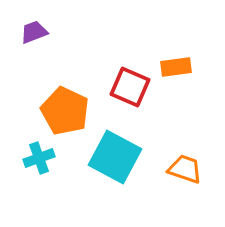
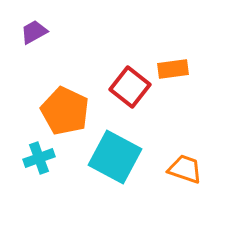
purple trapezoid: rotated 8 degrees counterclockwise
orange rectangle: moved 3 px left, 2 px down
red square: rotated 15 degrees clockwise
